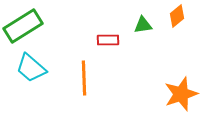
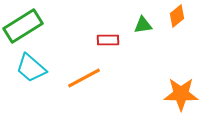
orange line: rotated 64 degrees clockwise
orange star: rotated 20 degrees clockwise
